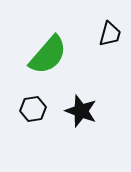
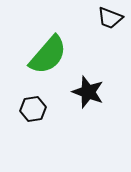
black trapezoid: moved 16 px up; rotated 96 degrees clockwise
black star: moved 7 px right, 19 px up
